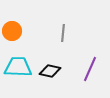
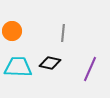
black diamond: moved 8 px up
